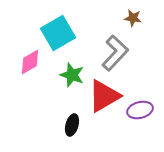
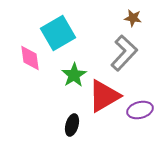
gray L-shape: moved 9 px right
pink diamond: moved 4 px up; rotated 68 degrees counterclockwise
green star: moved 2 px right; rotated 20 degrees clockwise
